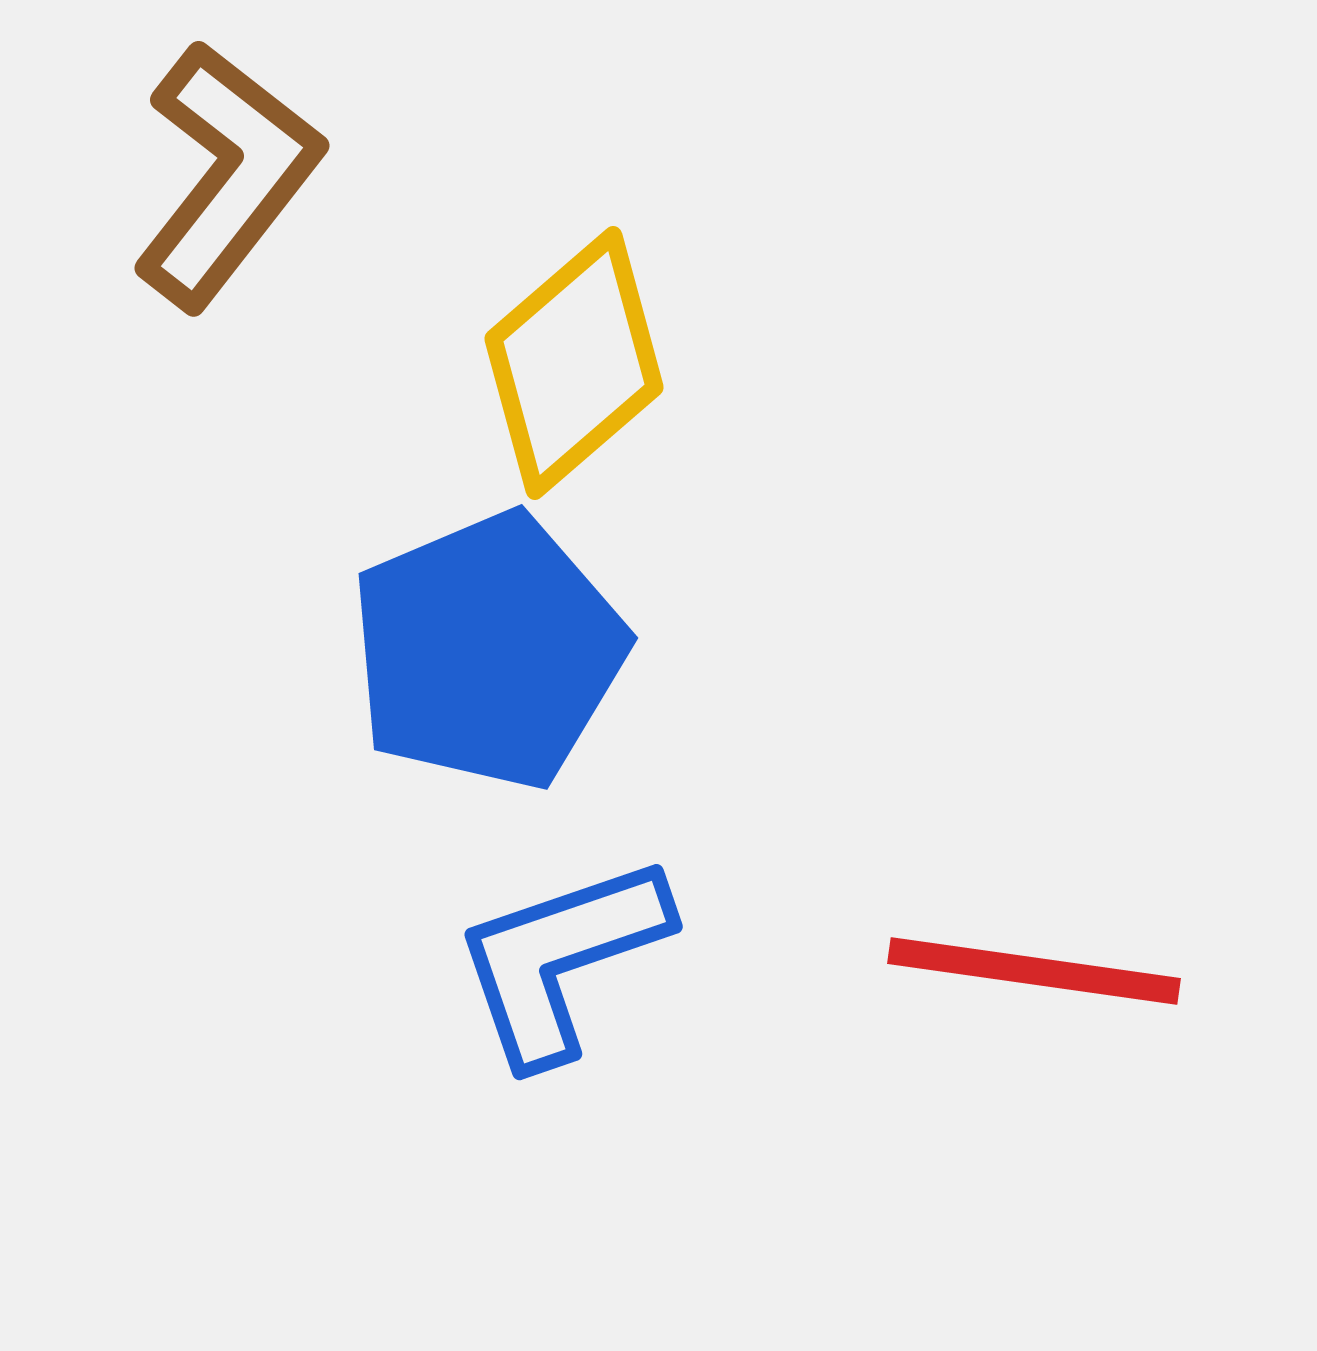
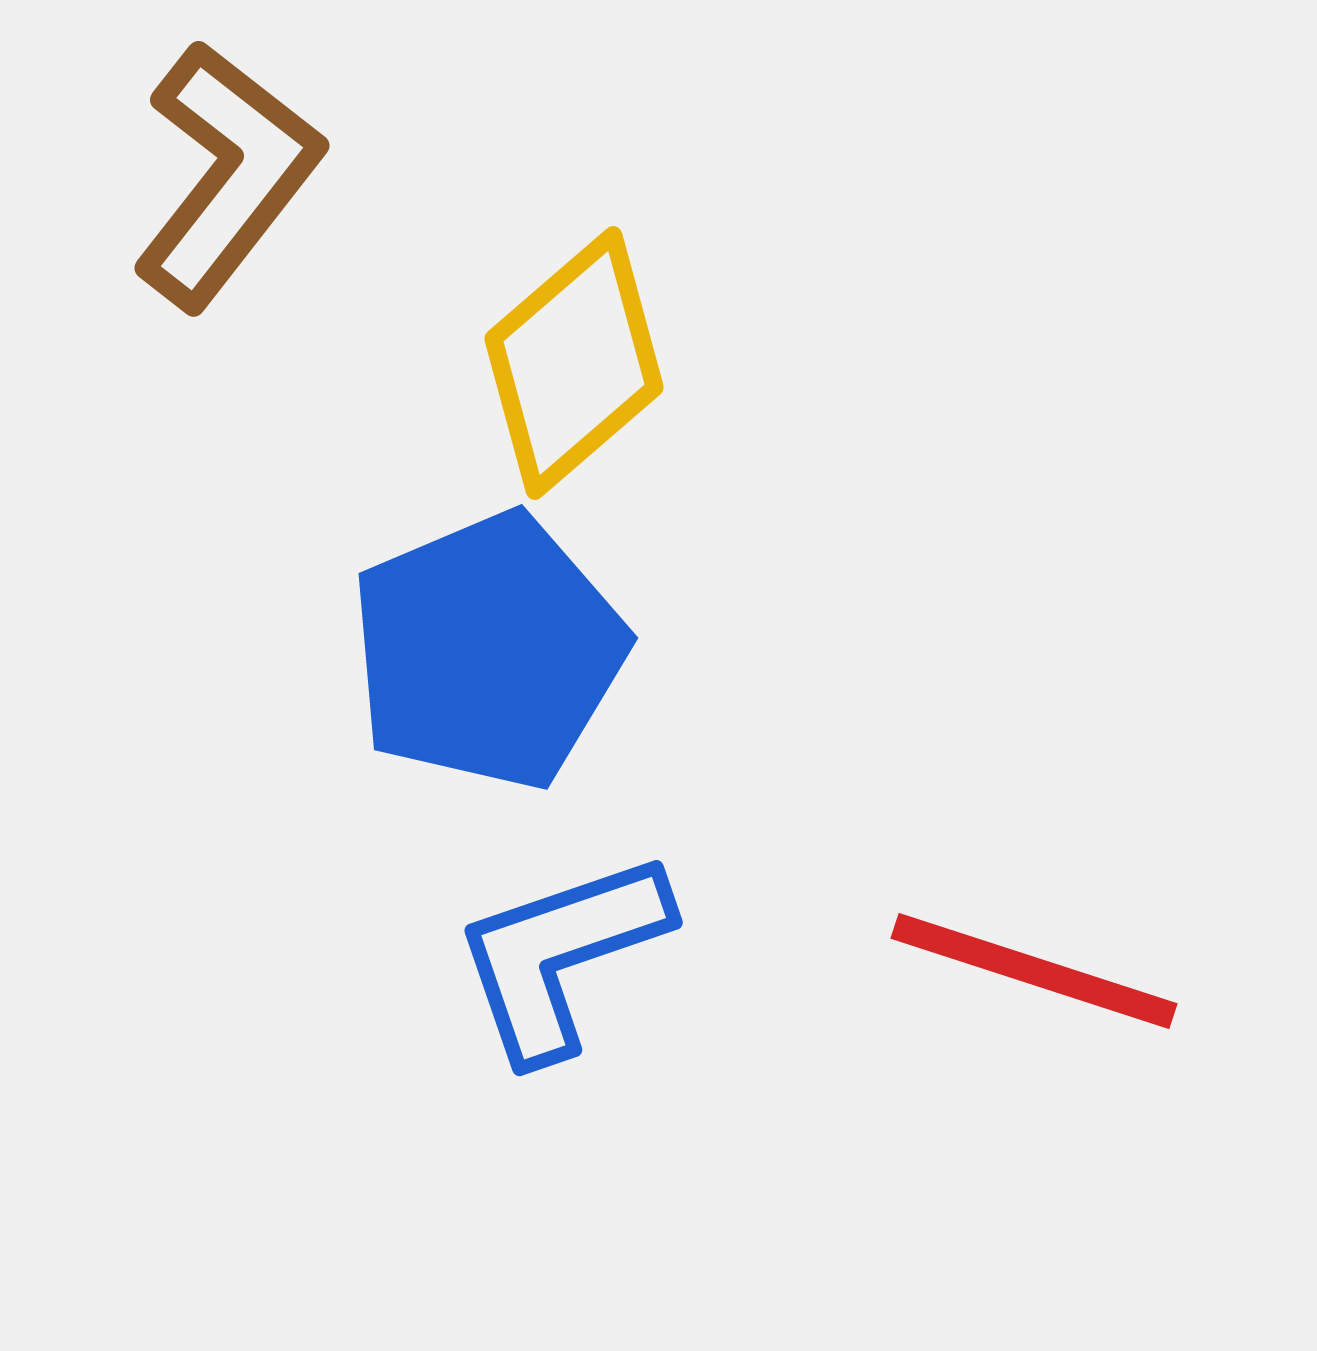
blue L-shape: moved 4 px up
red line: rotated 10 degrees clockwise
